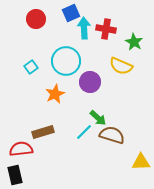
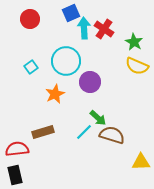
red circle: moved 6 px left
red cross: moved 2 px left; rotated 24 degrees clockwise
yellow semicircle: moved 16 px right
red semicircle: moved 4 px left
